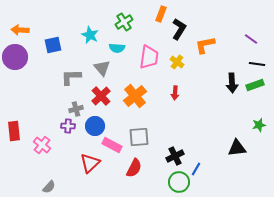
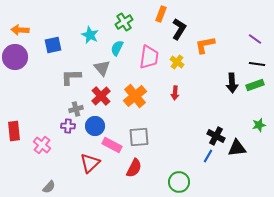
purple line: moved 4 px right
cyan semicircle: rotated 112 degrees clockwise
black cross: moved 41 px right, 20 px up; rotated 36 degrees counterclockwise
blue line: moved 12 px right, 13 px up
